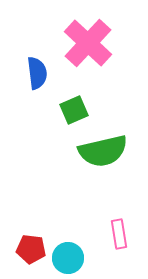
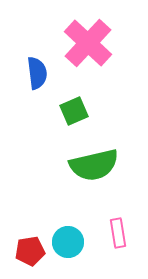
green square: moved 1 px down
green semicircle: moved 9 px left, 14 px down
pink rectangle: moved 1 px left, 1 px up
red pentagon: moved 1 px left, 2 px down; rotated 16 degrees counterclockwise
cyan circle: moved 16 px up
